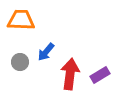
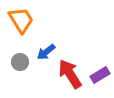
orange trapezoid: rotated 56 degrees clockwise
blue arrow: rotated 12 degrees clockwise
red arrow: rotated 40 degrees counterclockwise
